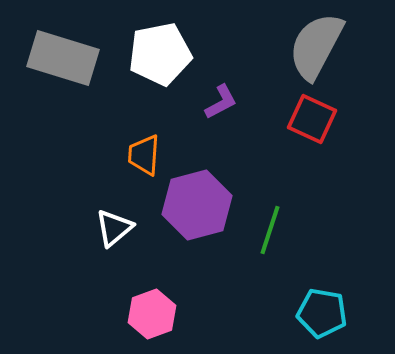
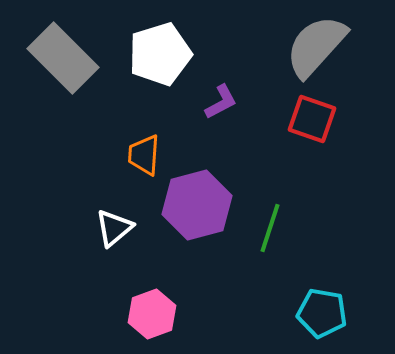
gray semicircle: rotated 14 degrees clockwise
white pentagon: rotated 6 degrees counterclockwise
gray rectangle: rotated 28 degrees clockwise
red square: rotated 6 degrees counterclockwise
green line: moved 2 px up
